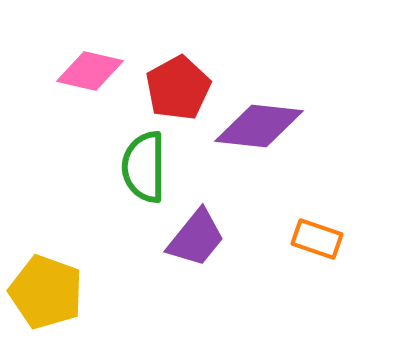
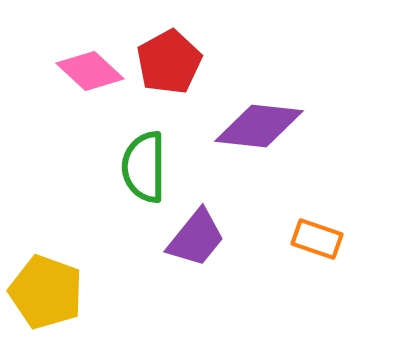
pink diamond: rotated 30 degrees clockwise
red pentagon: moved 9 px left, 26 px up
